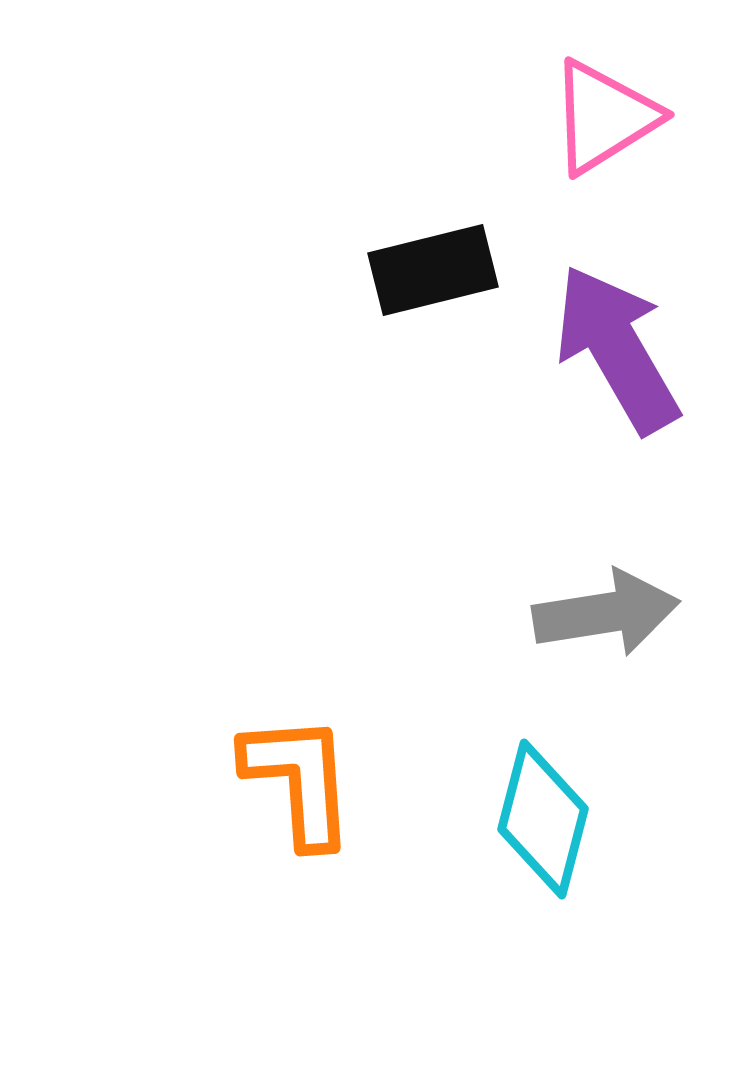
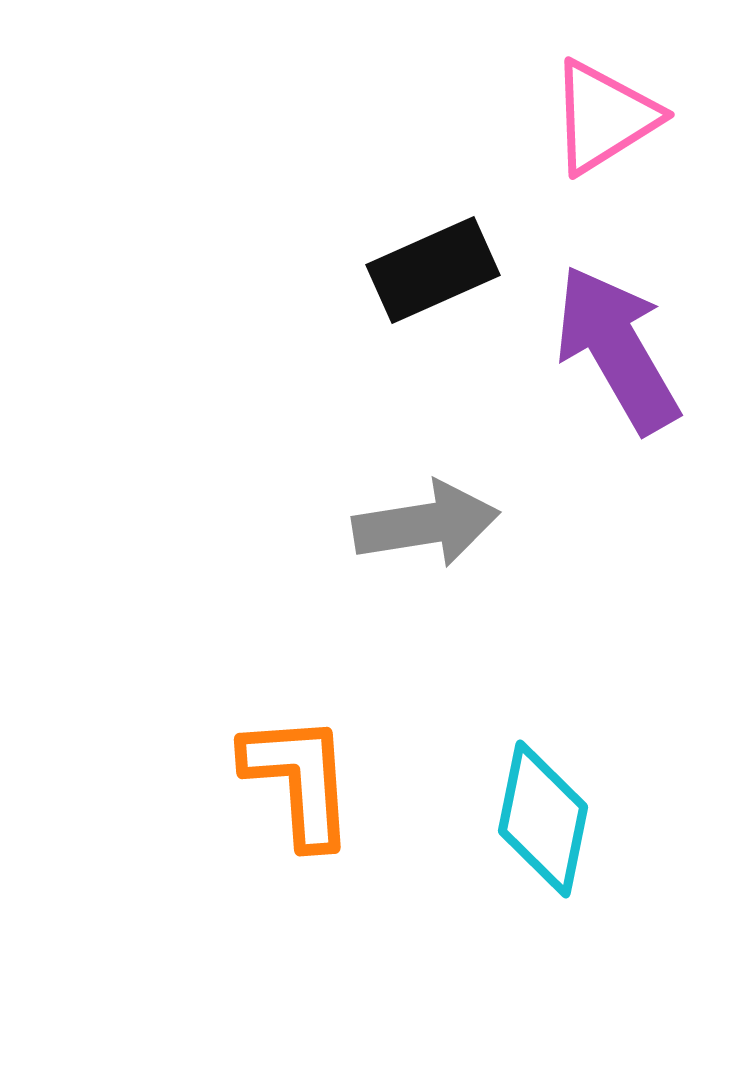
black rectangle: rotated 10 degrees counterclockwise
gray arrow: moved 180 px left, 89 px up
cyan diamond: rotated 3 degrees counterclockwise
